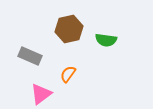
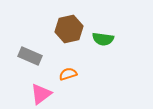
green semicircle: moved 3 px left, 1 px up
orange semicircle: rotated 36 degrees clockwise
